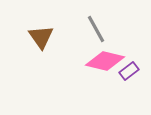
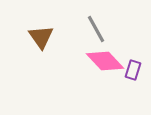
pink diamond: rotated 33 degrees clockwise
purple rectangle: moved 4 px right, 1 px up; rotated 36 degrees counterclockwise
